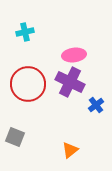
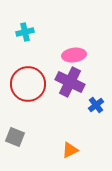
orange triangle: rotated 12 degrees clockwise
